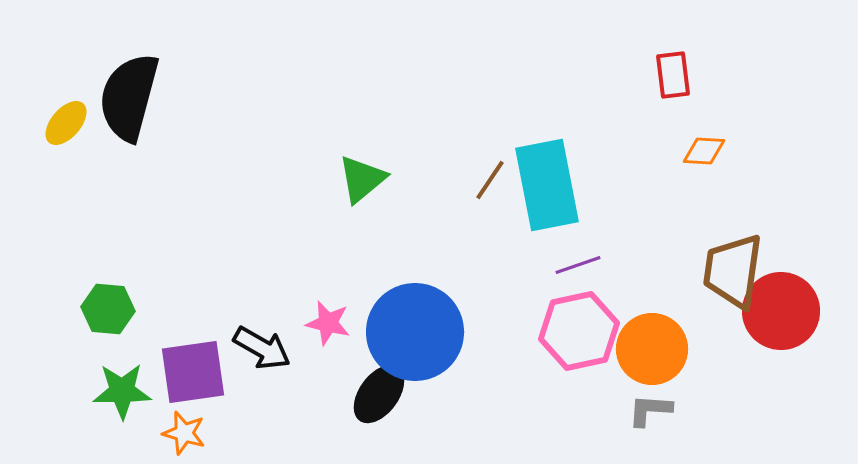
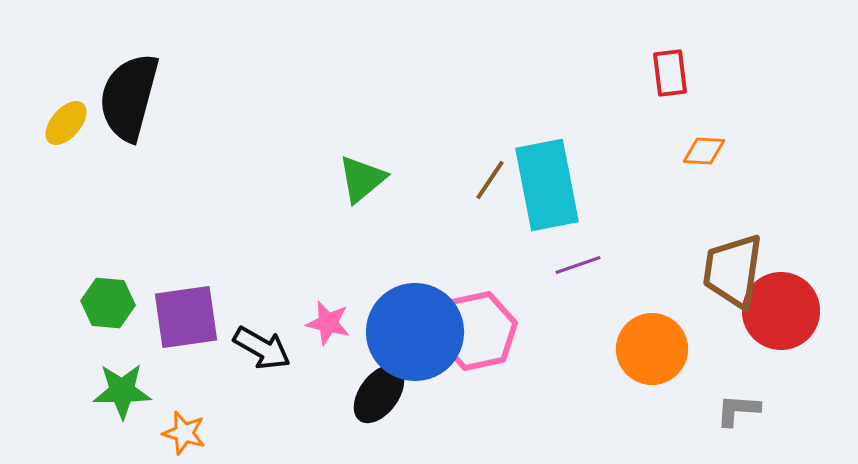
red rectangle: moved 3 px left, 2 px up
green hexagon: moved 6 px up
pink hexagon: moved 102 px left
purple square: moved 7 px left, 55 px up
gray L-shape: moved 88 px right
